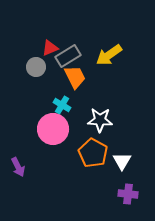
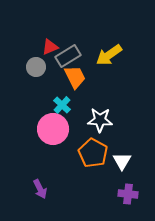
red triangle: moved 1 px up
cyan cross: rotated 12 degrees clockwise
purple arrow: moved 22 px right, 22 px down
